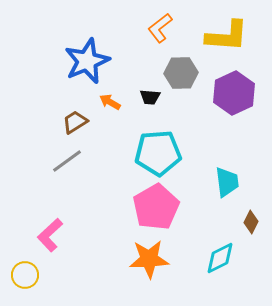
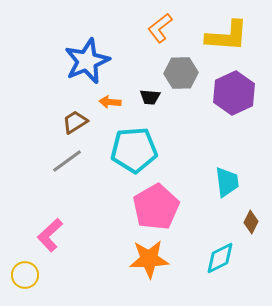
orange arrow: rotated 25 degrees counterclockwise
cyan pentagon: moved 24 px left, 3 px up
